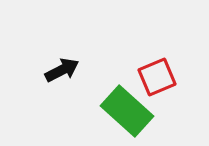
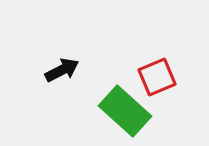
green rectangle: moved 2 px left
